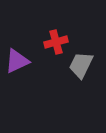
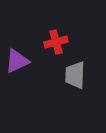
gray trapezoid: moved 6 px left, 10 px down; rotated 24 degrees counterclockwise
